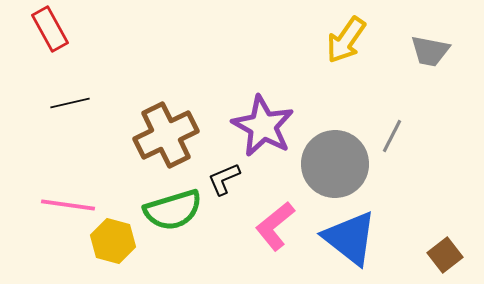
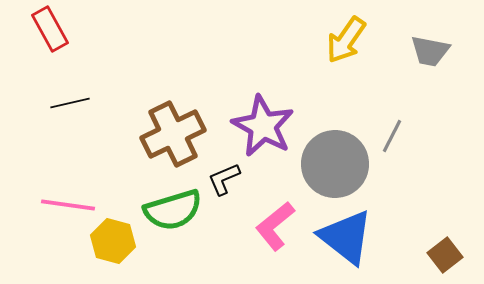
brown cross: moved 7 px right, 1 px up
blue triangle: moved 4 px left, 1 px up
